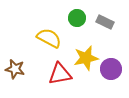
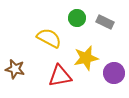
purple circle: moved 3 px right, 4 px down
red triangle: moved 2 px down
